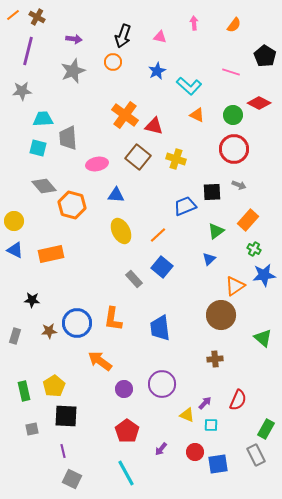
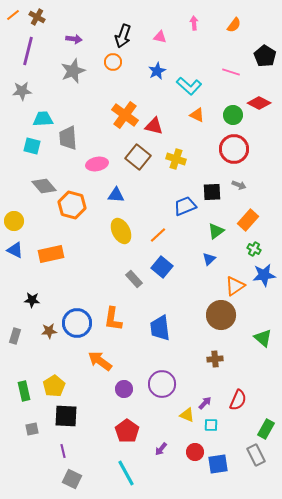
cyan square at (38, 148): moved 6 px left, 2 px up
